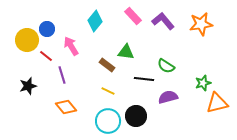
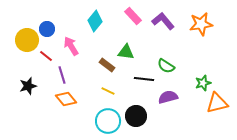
orange diamond: moved 8 px up
